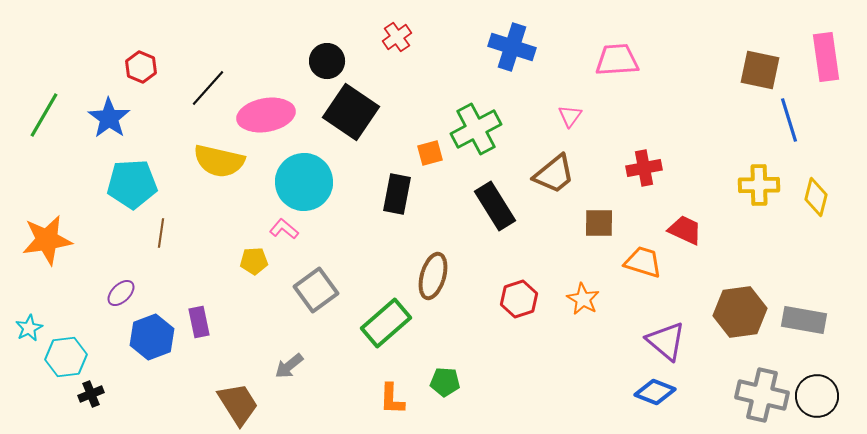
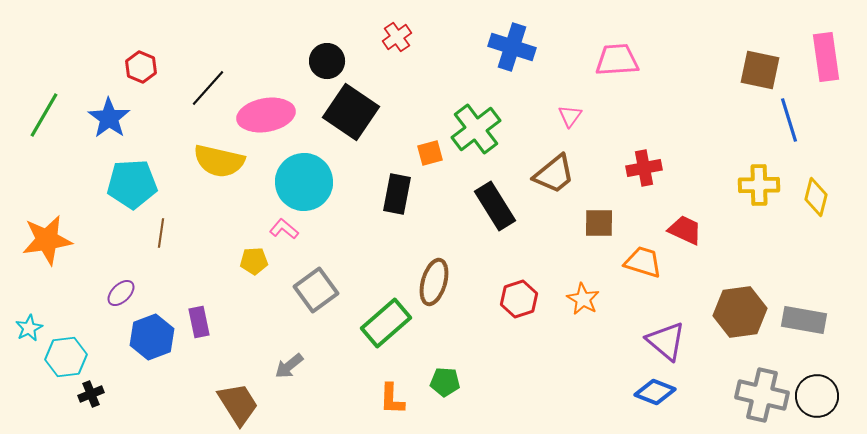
green cross at (476, 129): rotated 9 degrees counterclockwise
brown ellipse at (433, 276): moved 1 px right, 6 px down
